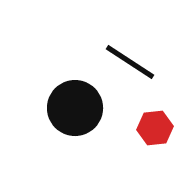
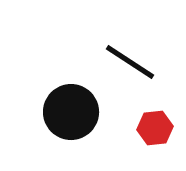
black circle: moved 4 px left, 4 px down
